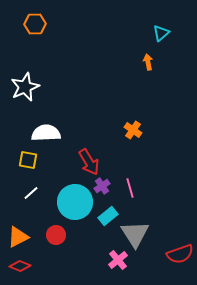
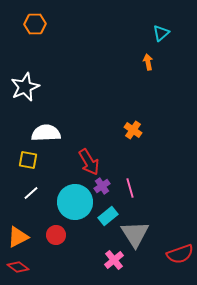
pink cross: moved 4 px left
red diamond: moved 2 px left, 1 px down; rotated 15 degrees clockwise
